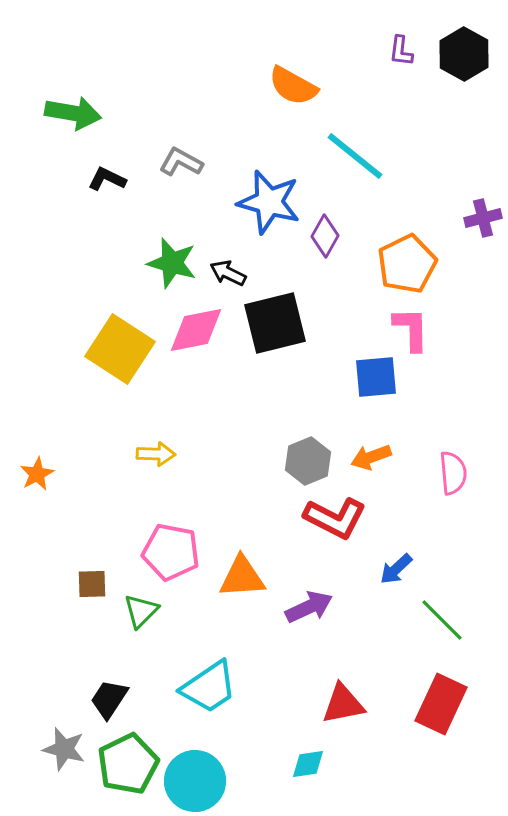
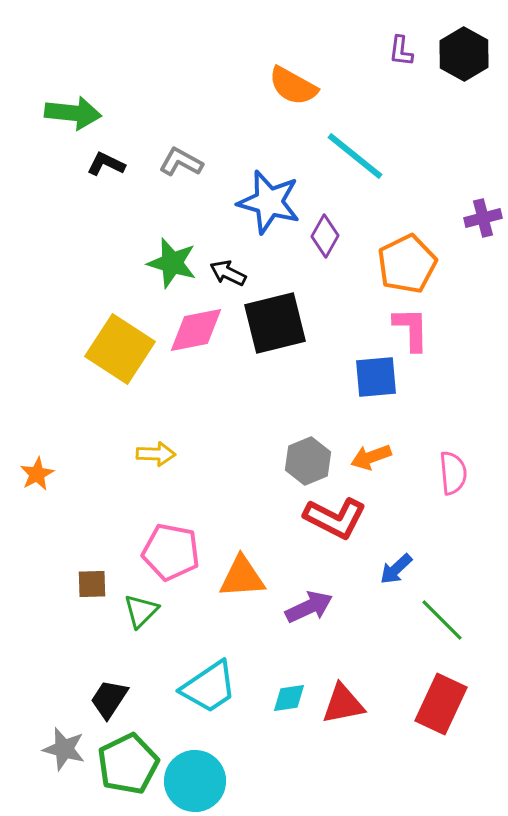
green arrow: rotated 4 degrees counterclockwise
black L-shape: moved 1 px left, 15 px up
cyan diamond: moved 19 px left, 66 px up
